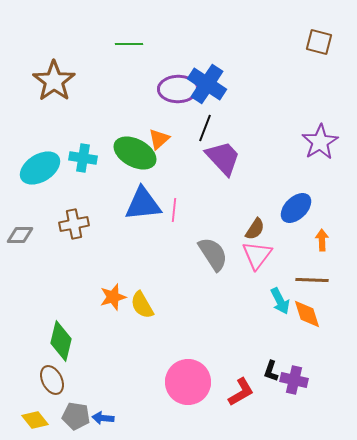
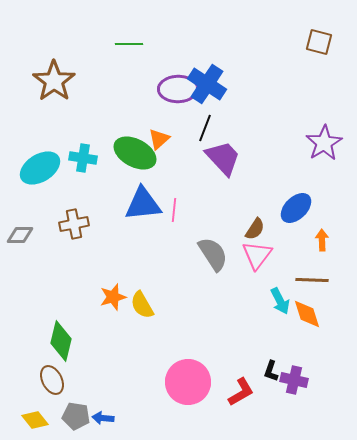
purple star: moved 4 px right, 1 px down
